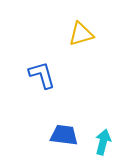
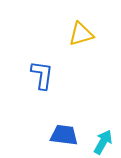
blue L-shape: rotated 24 degrees clockwise
cyan arrow: rotated 15 degrees clockwise
